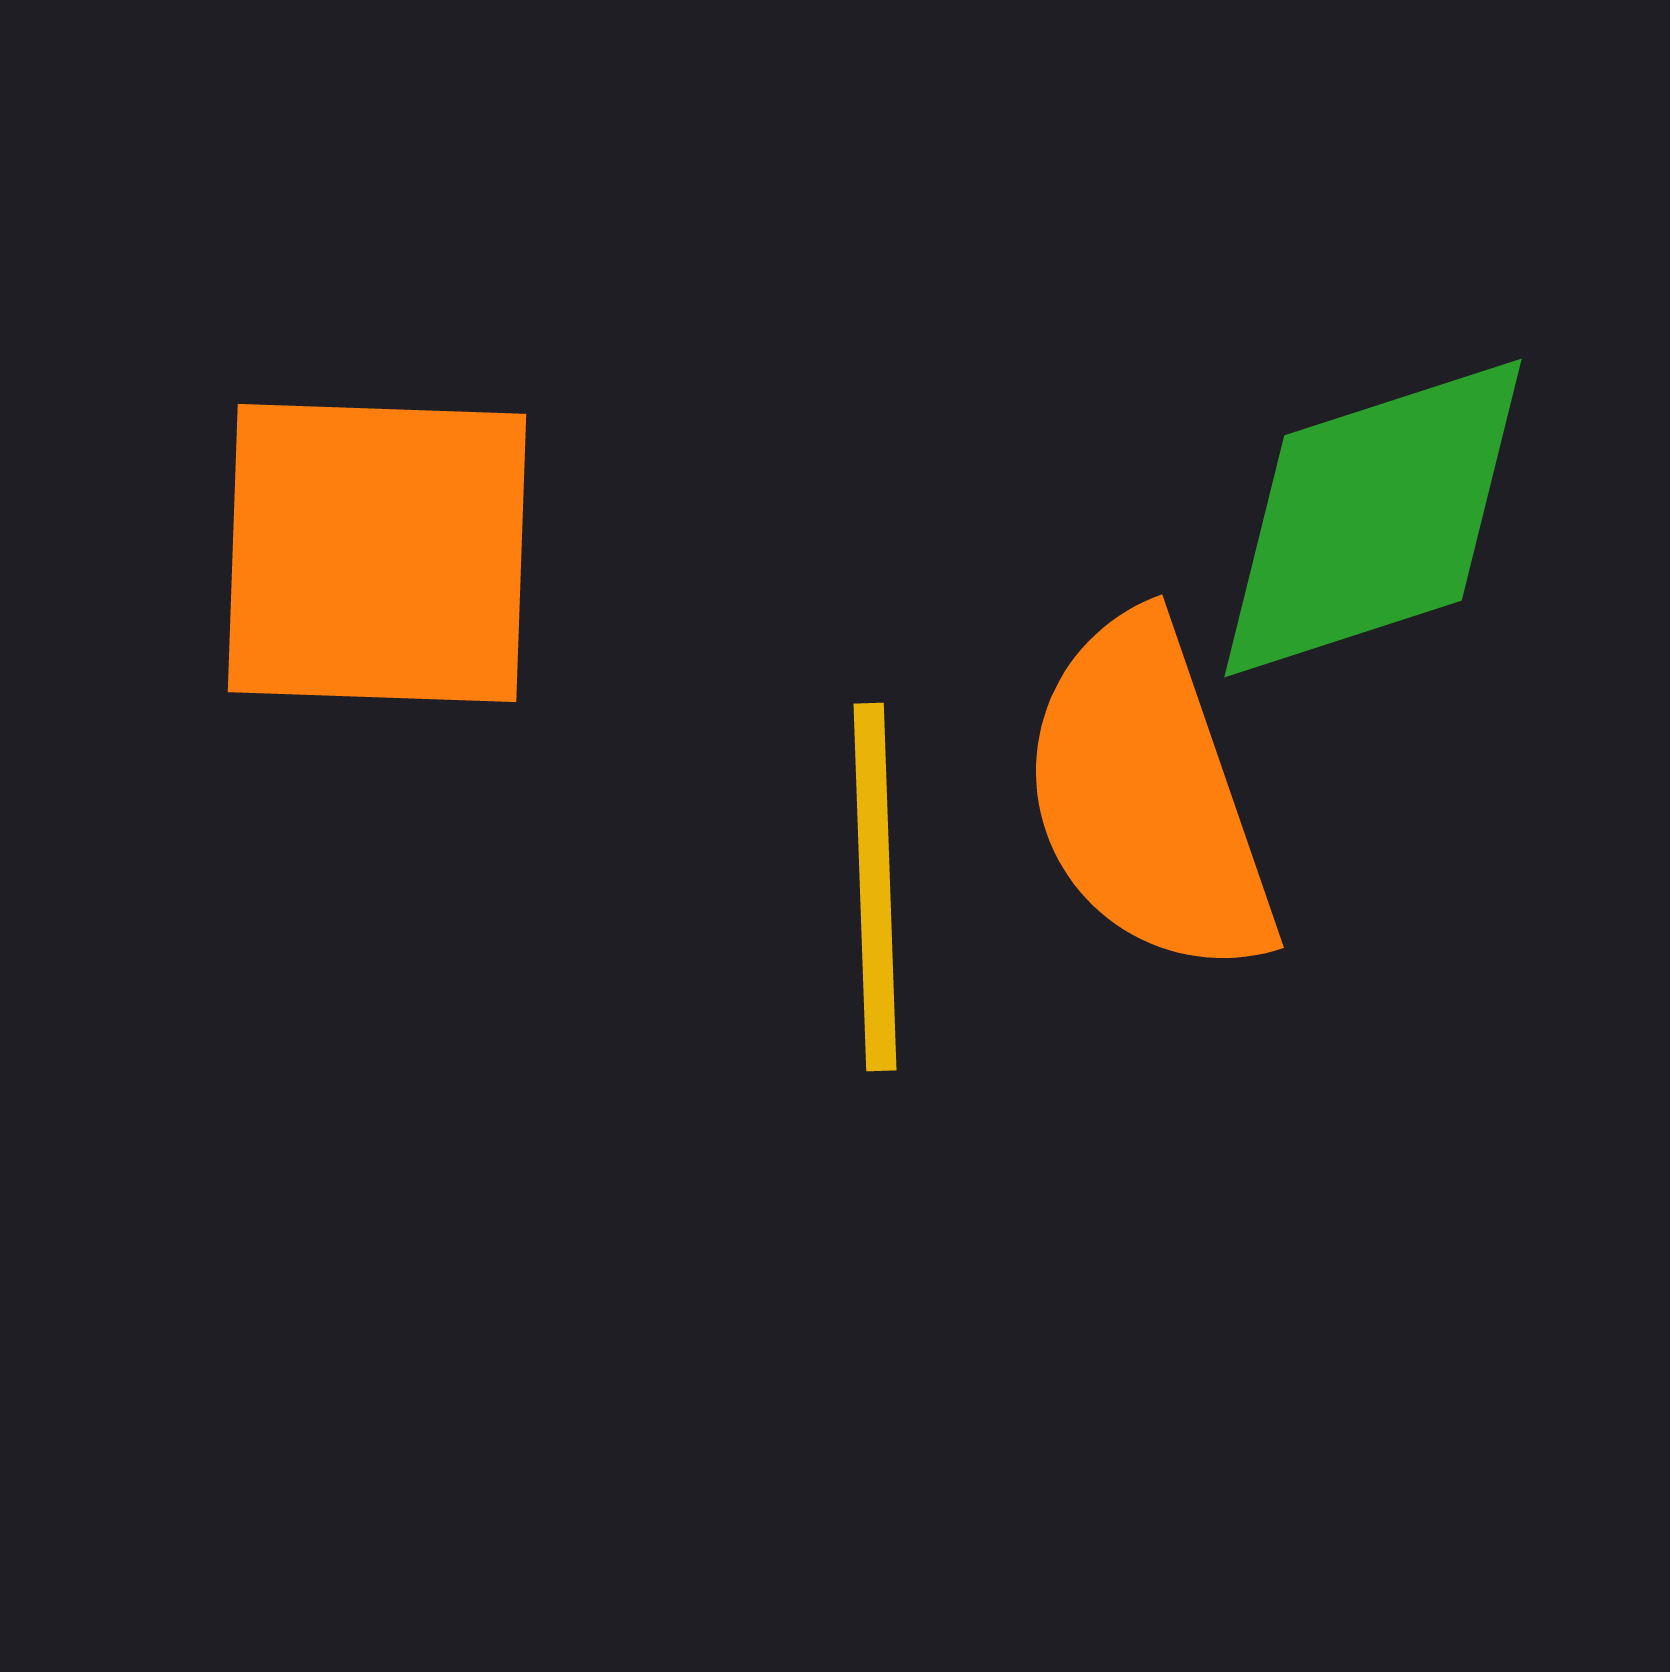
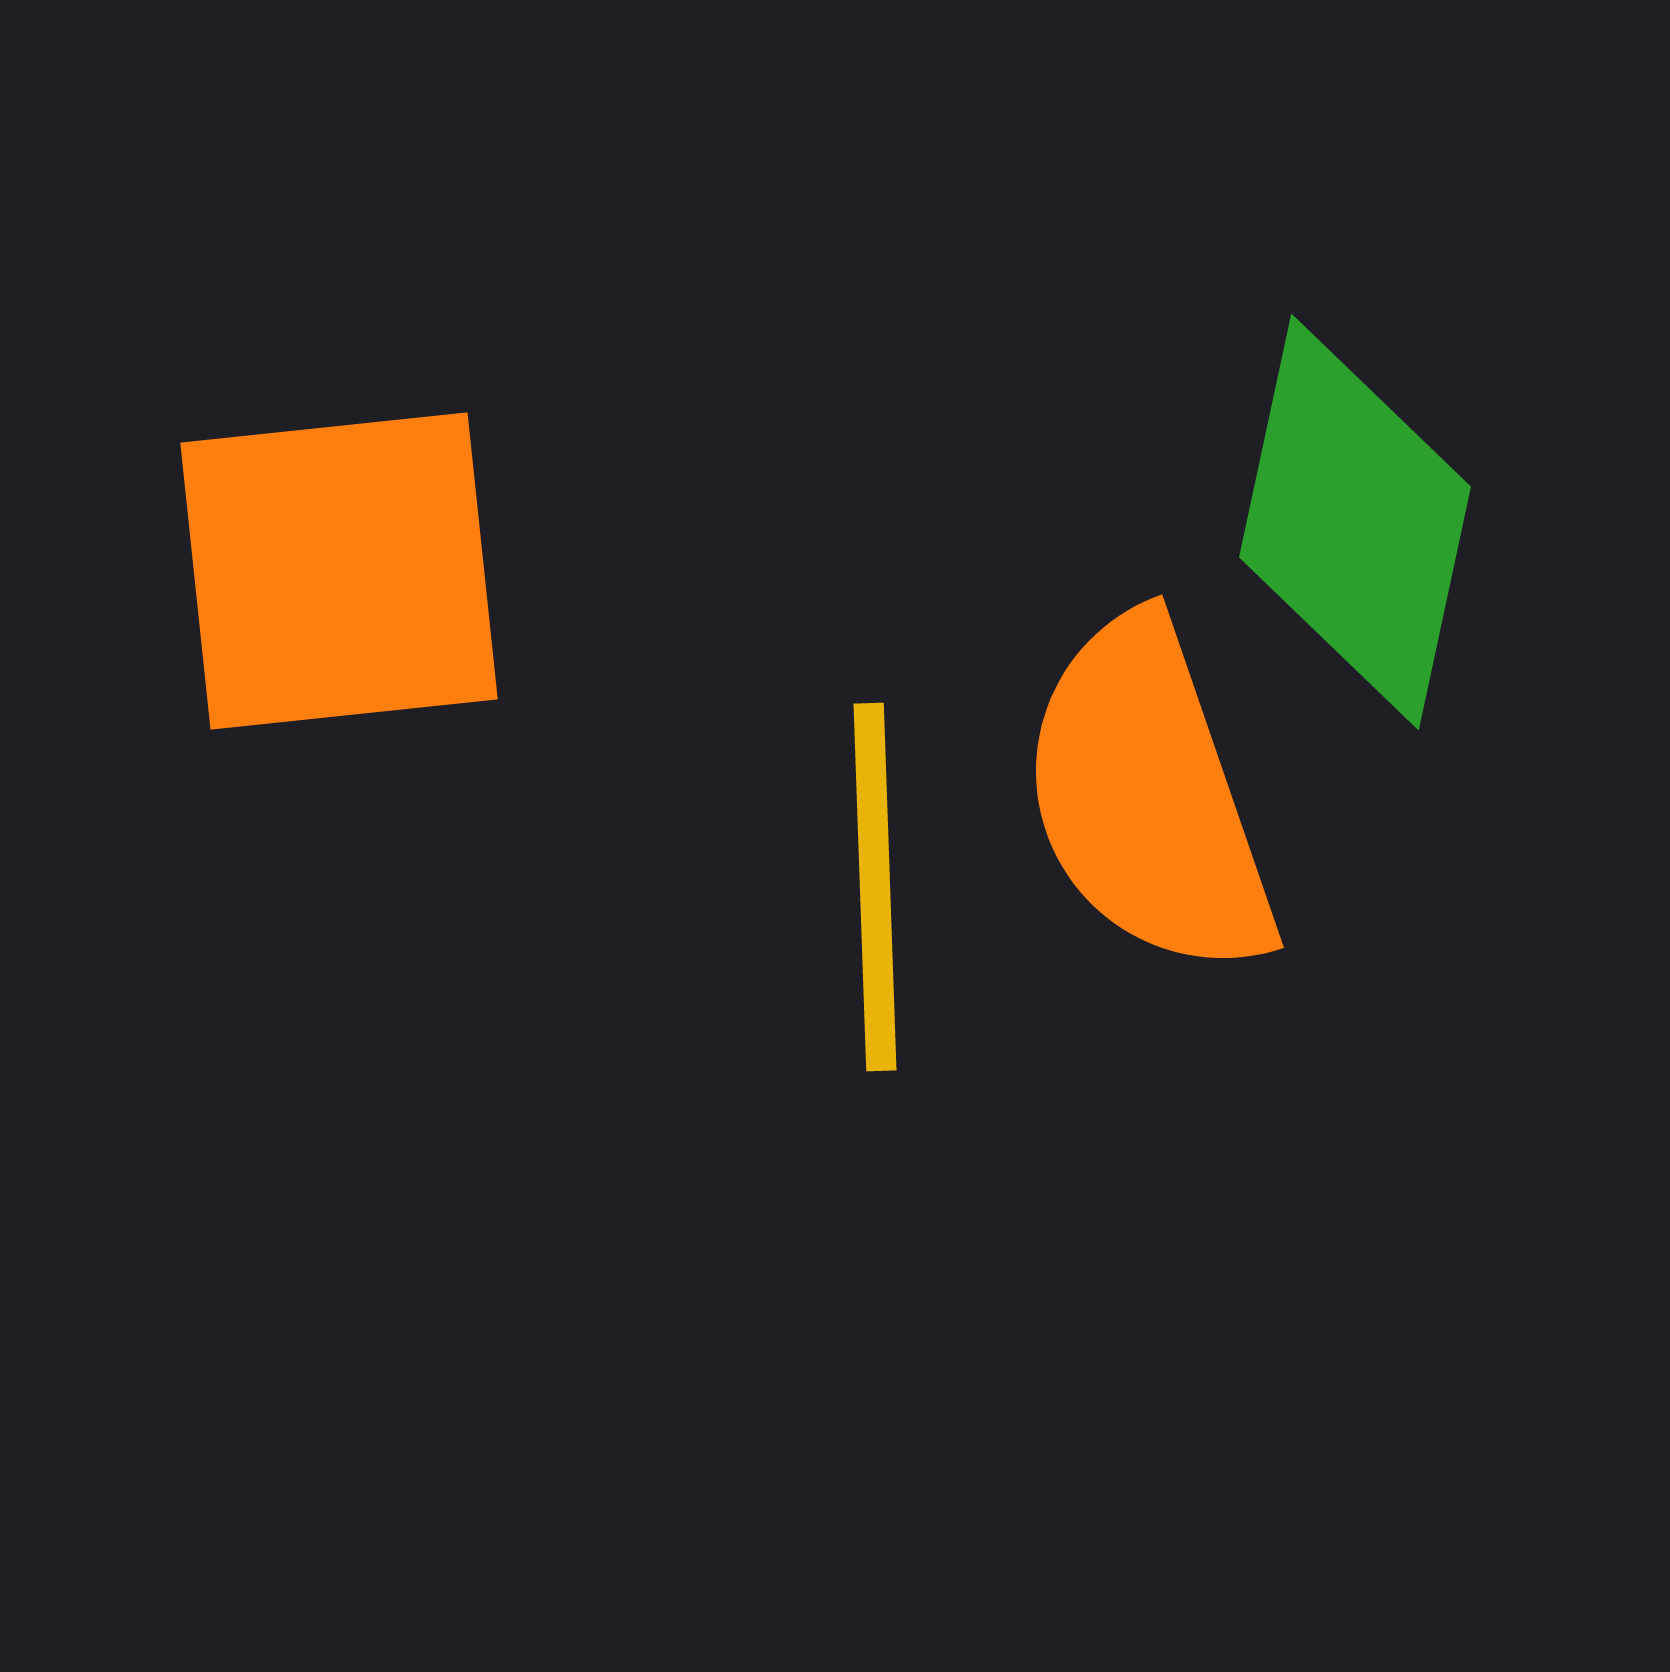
green diamond: moved 18 px left, 4 px down; rotated 60 degrees counterclockwise
orange square: moved 38 px left, 18 px down; rotated 8 degrees counterclockwise
